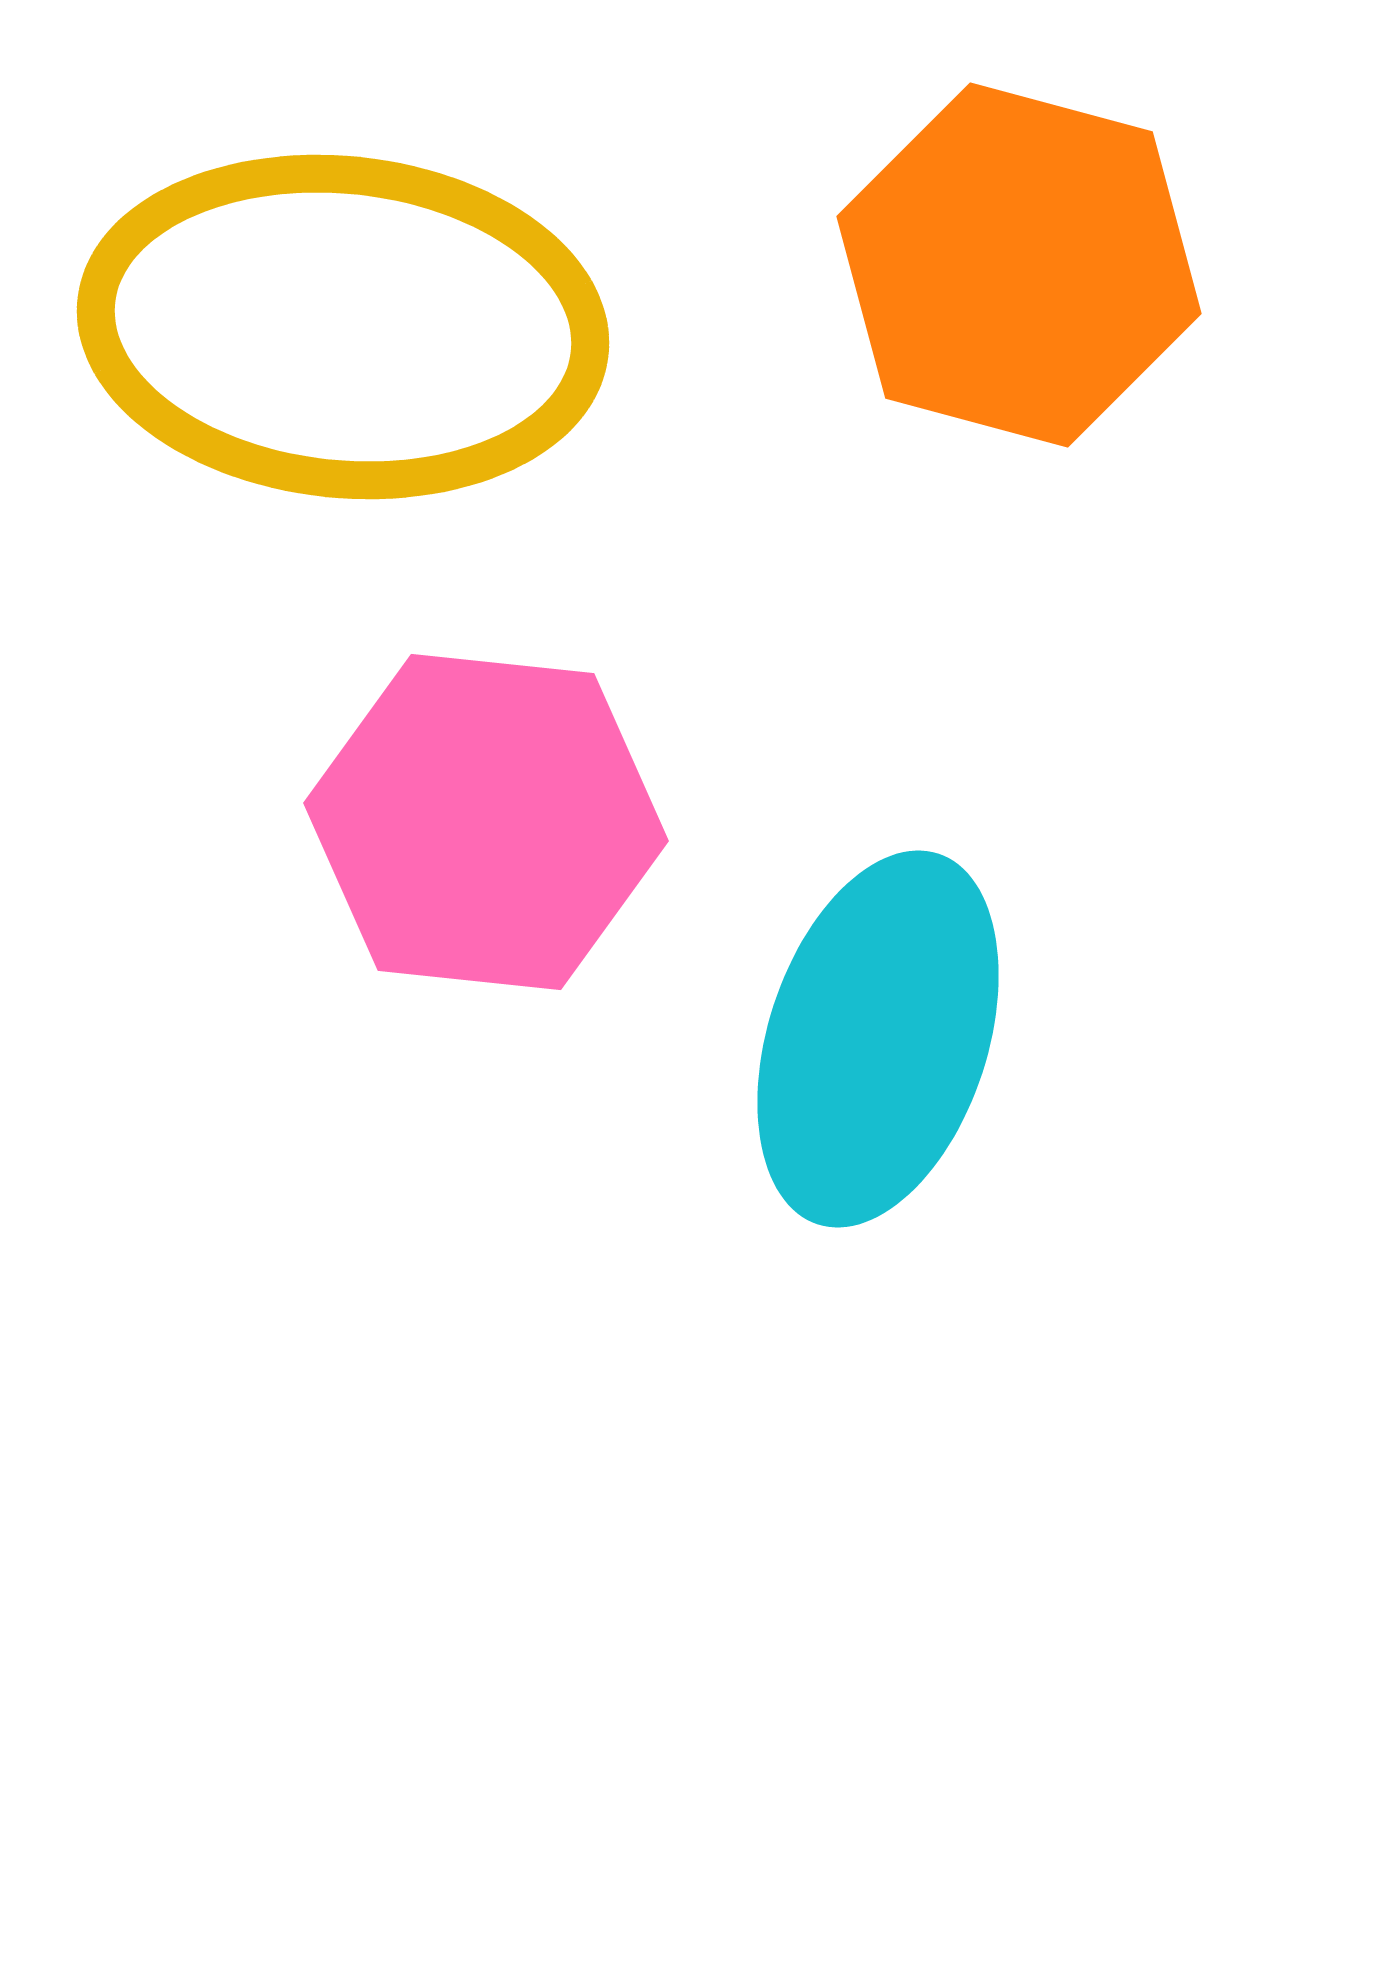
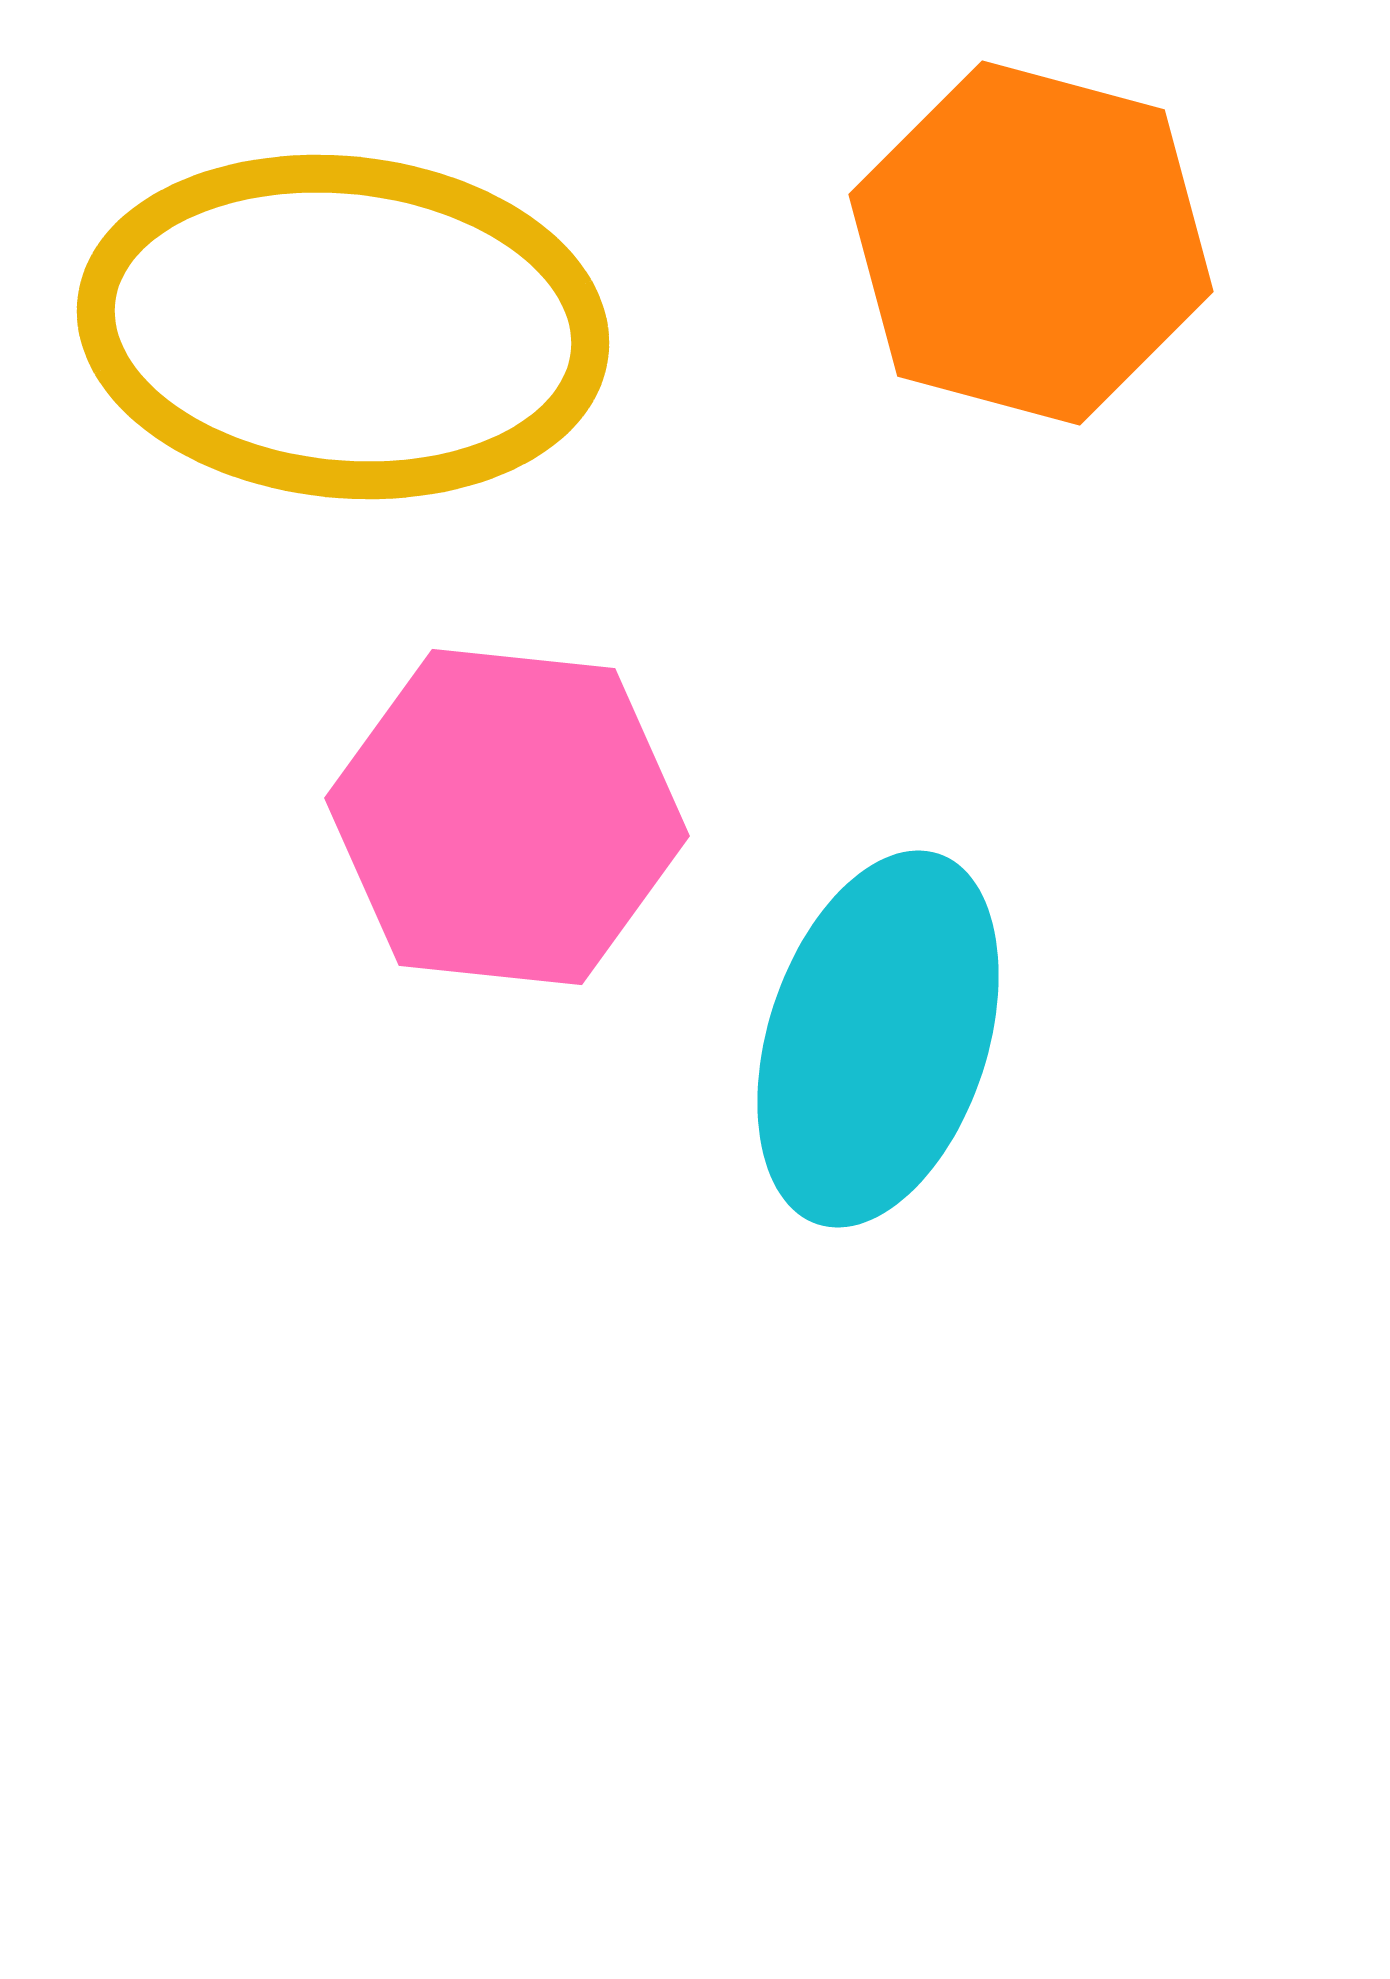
orange hexagon: moved 12 px right, 22 px up
pink hexagon: moved 21 px right, 5 px up
